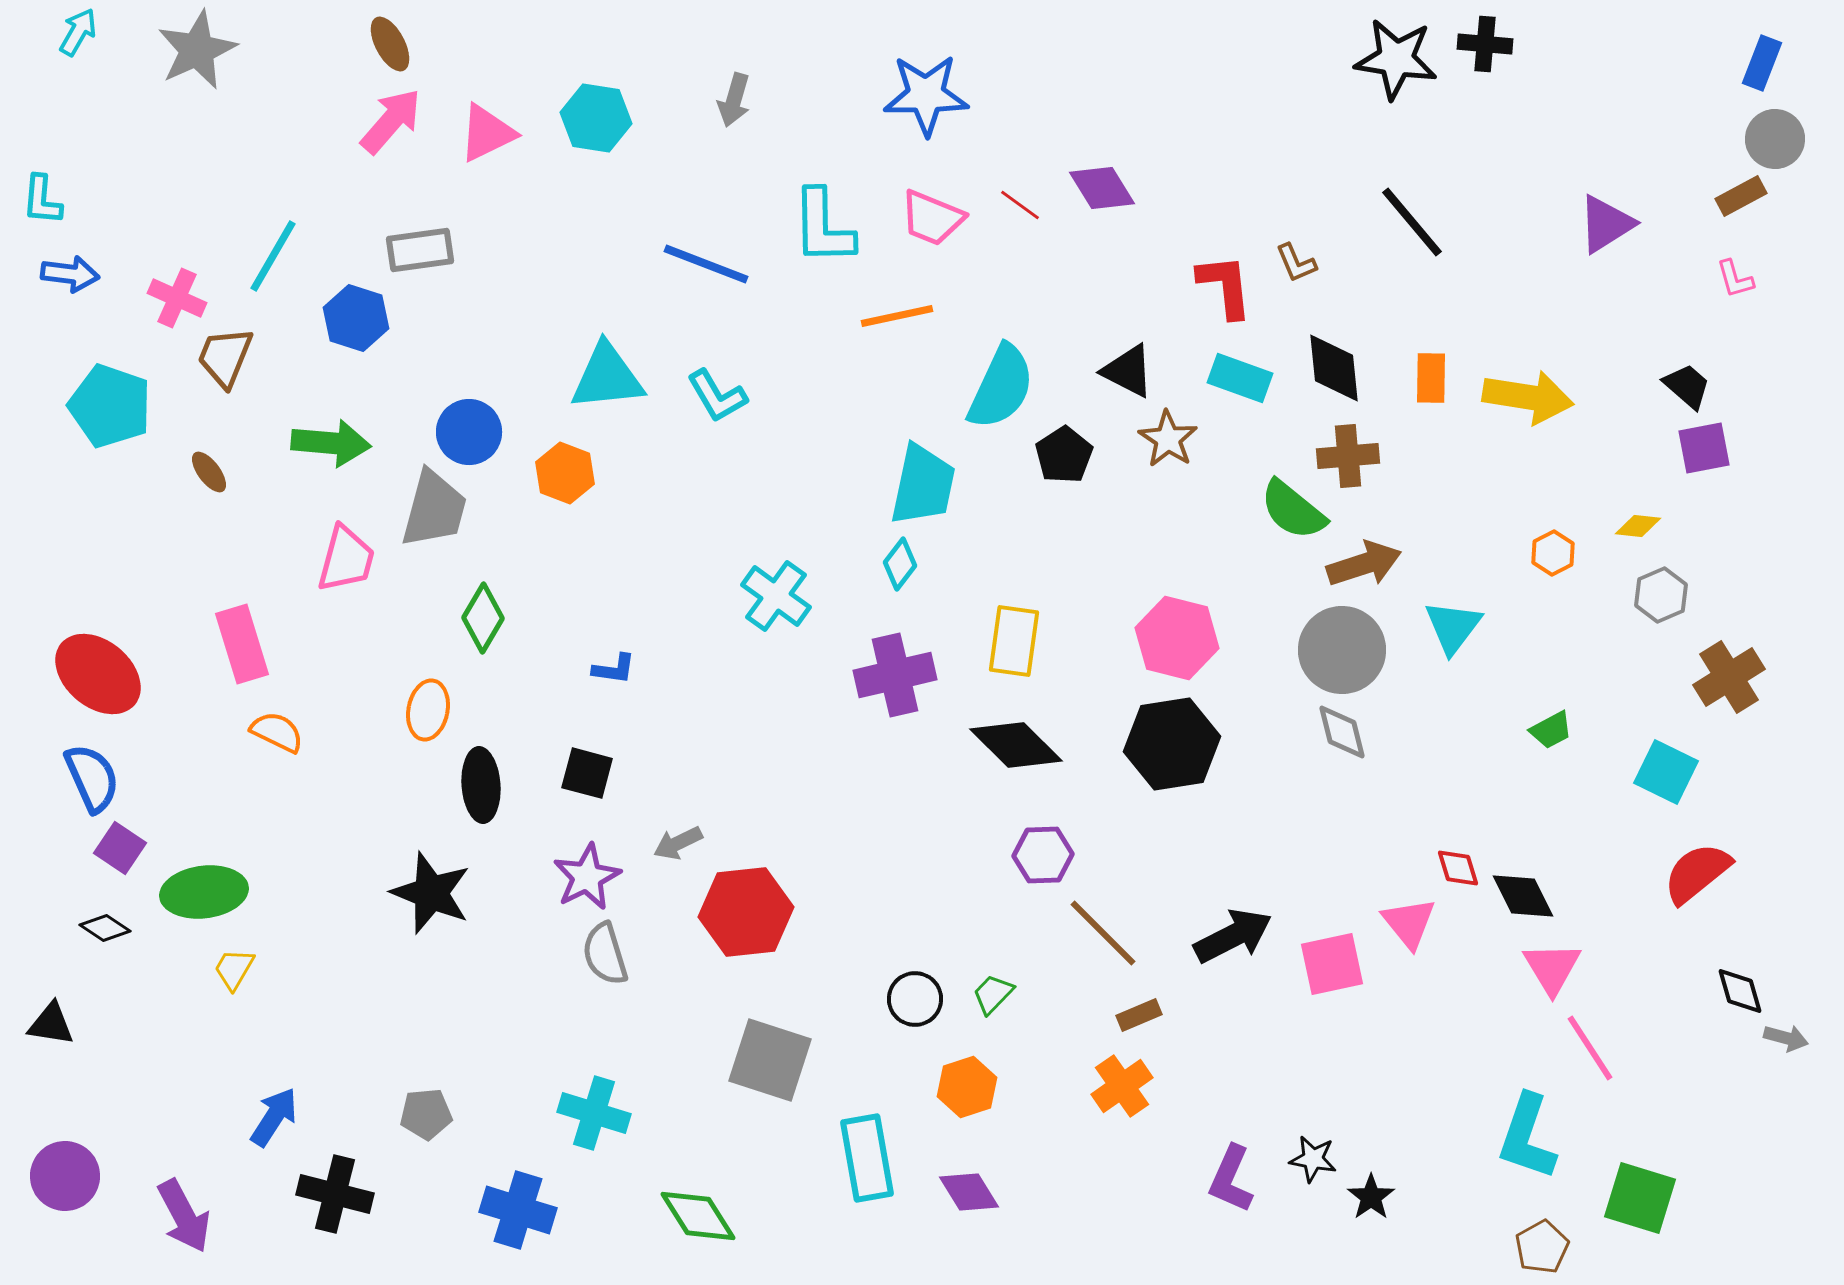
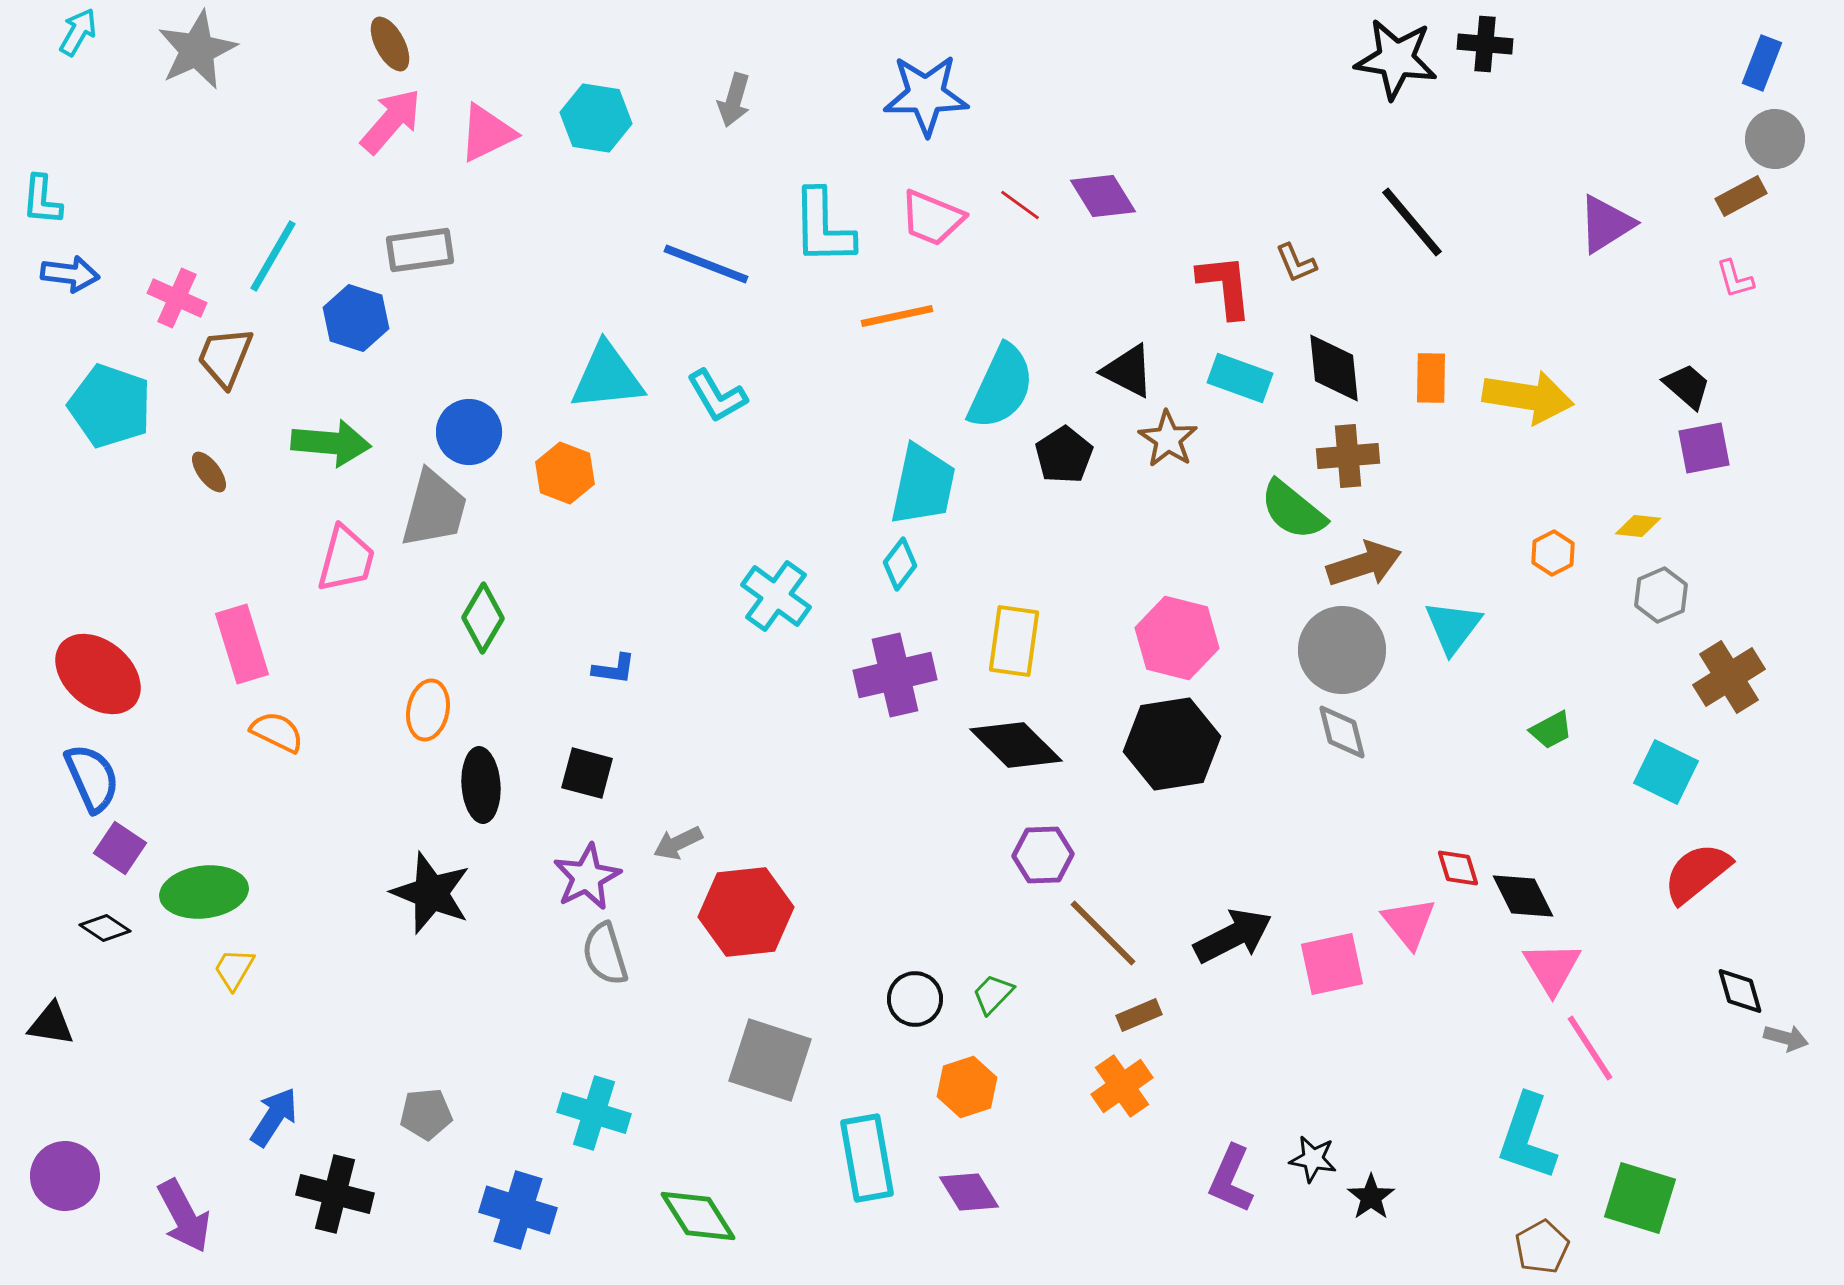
purple diamond at (1102, 188): moved 1 px right, 8 px down
